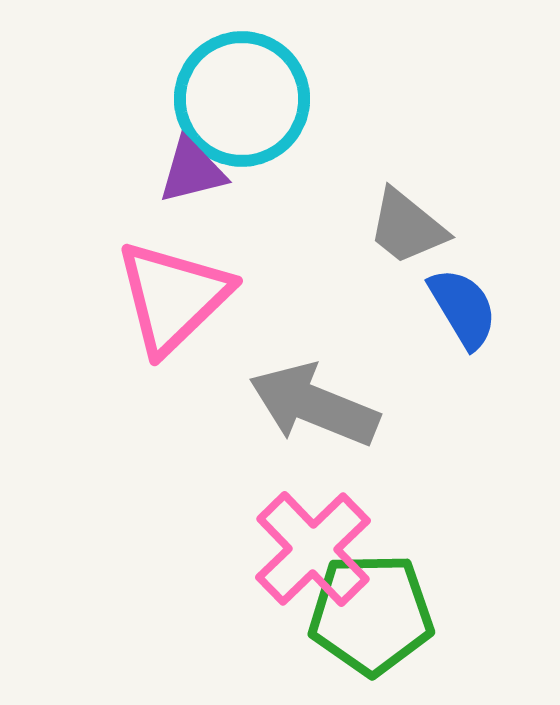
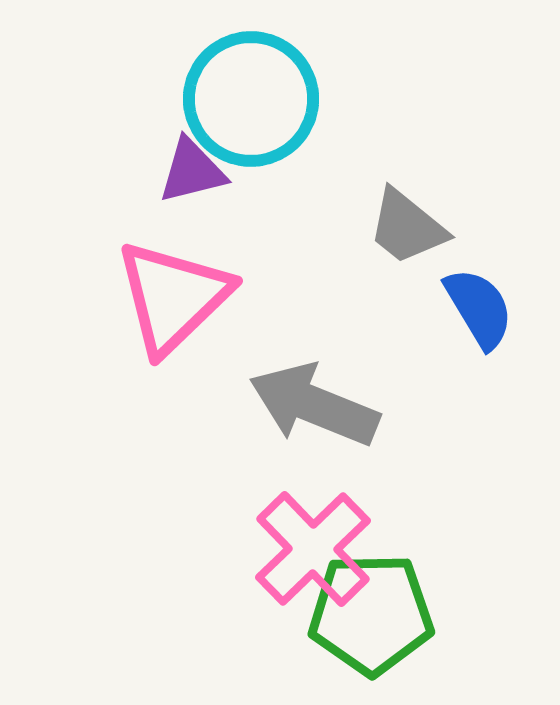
cyan circle: moved 9 px right
blue semicircle: moved 16 px right
